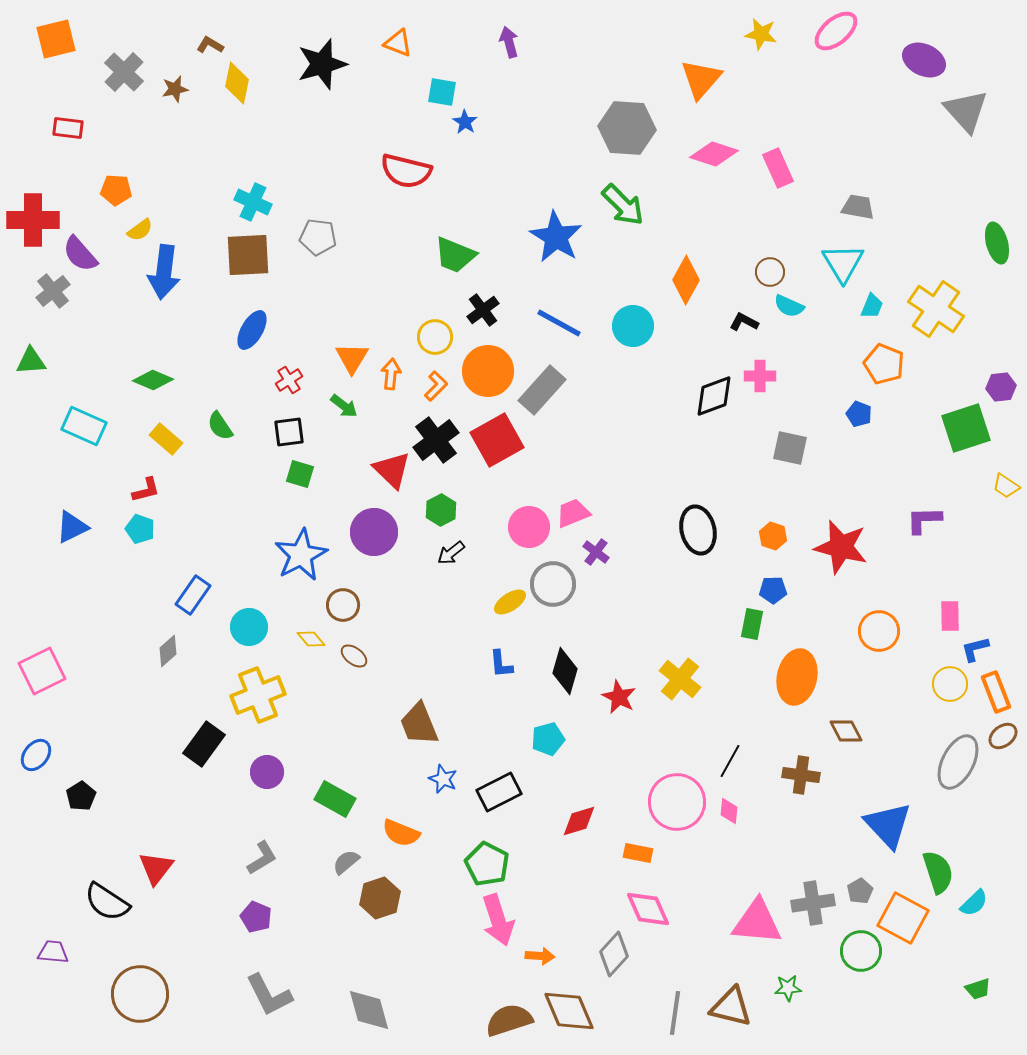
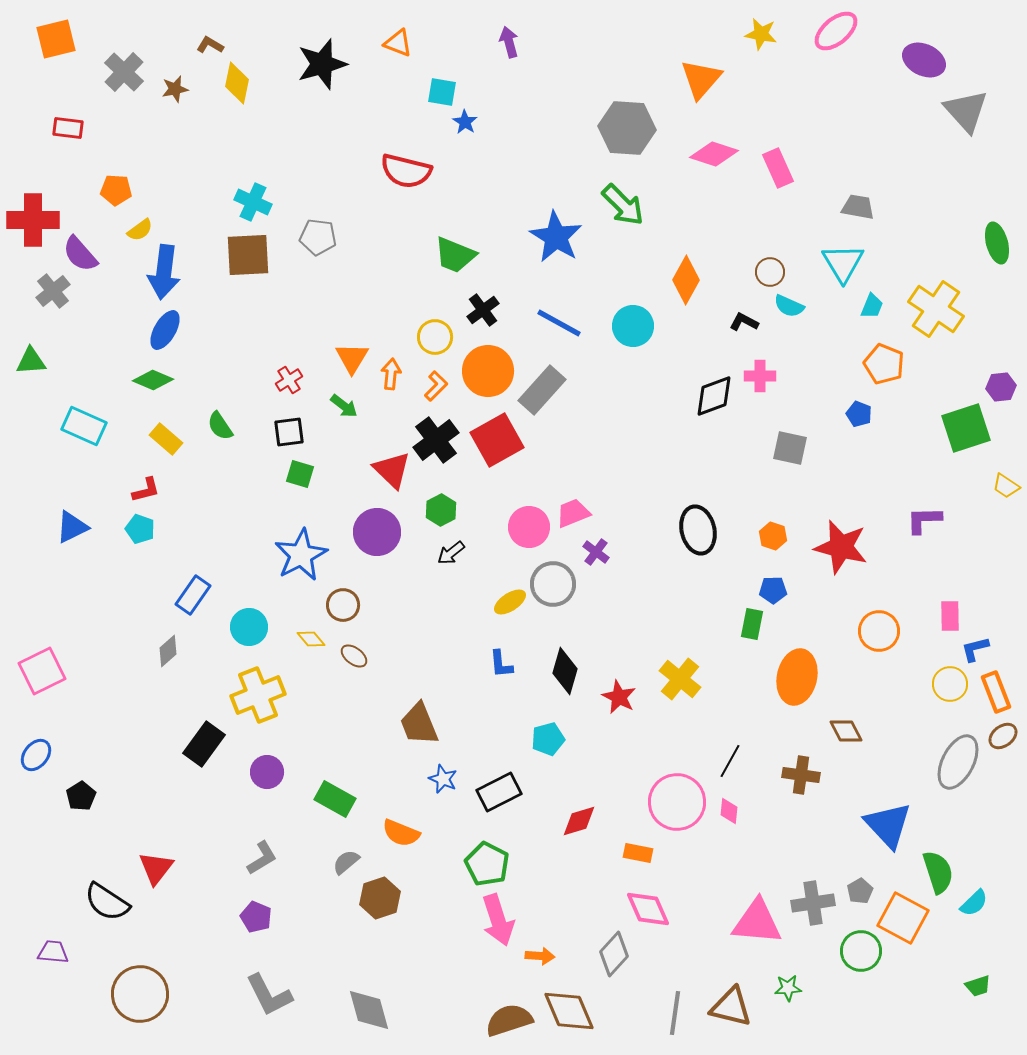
blue ellipse at (252, 330): moved 87 px left
purple circle at (374, 532): moved 3 px right
green trapezoid at (978, 989): moved 3 px up
